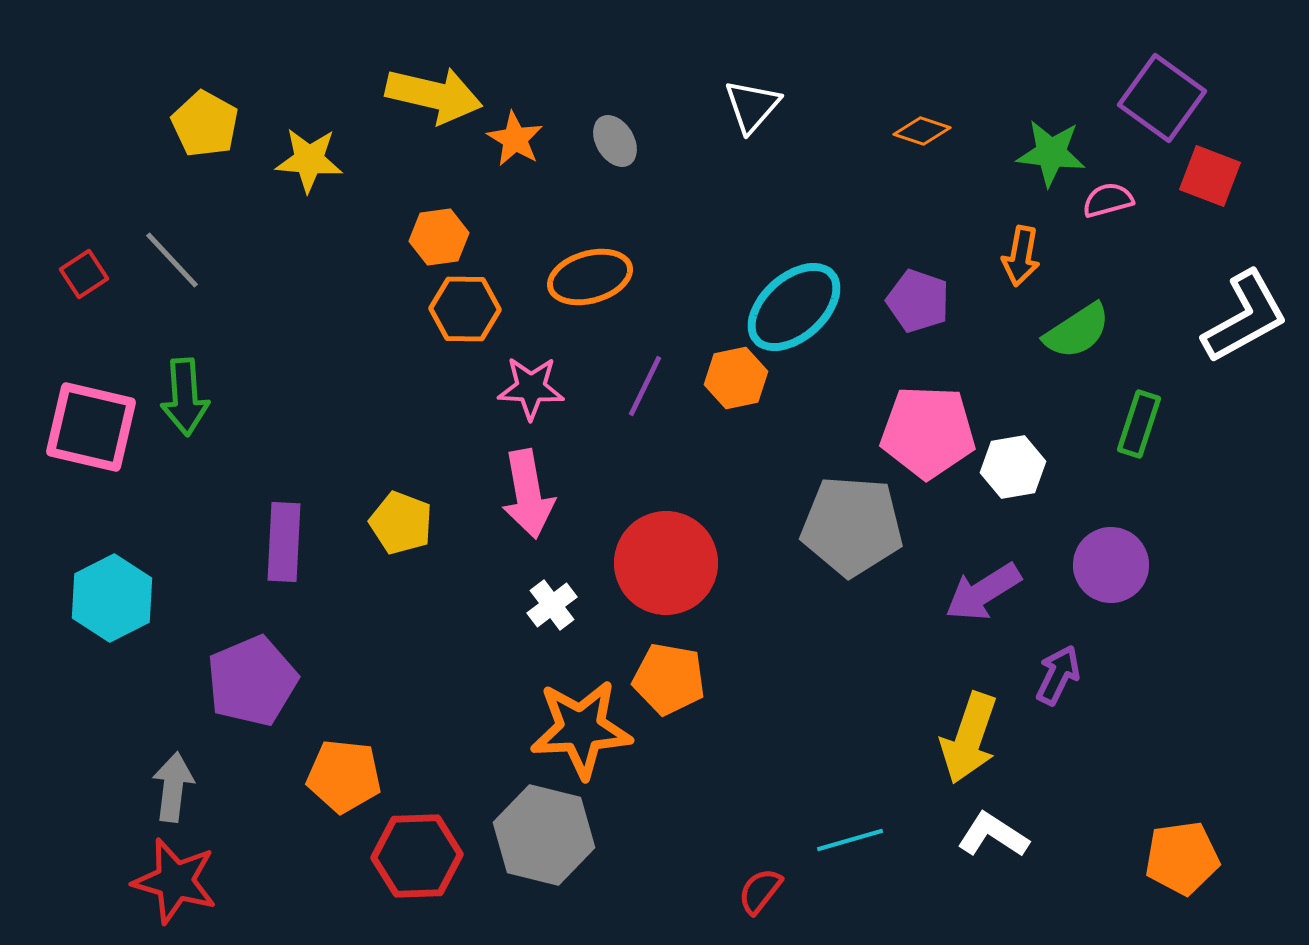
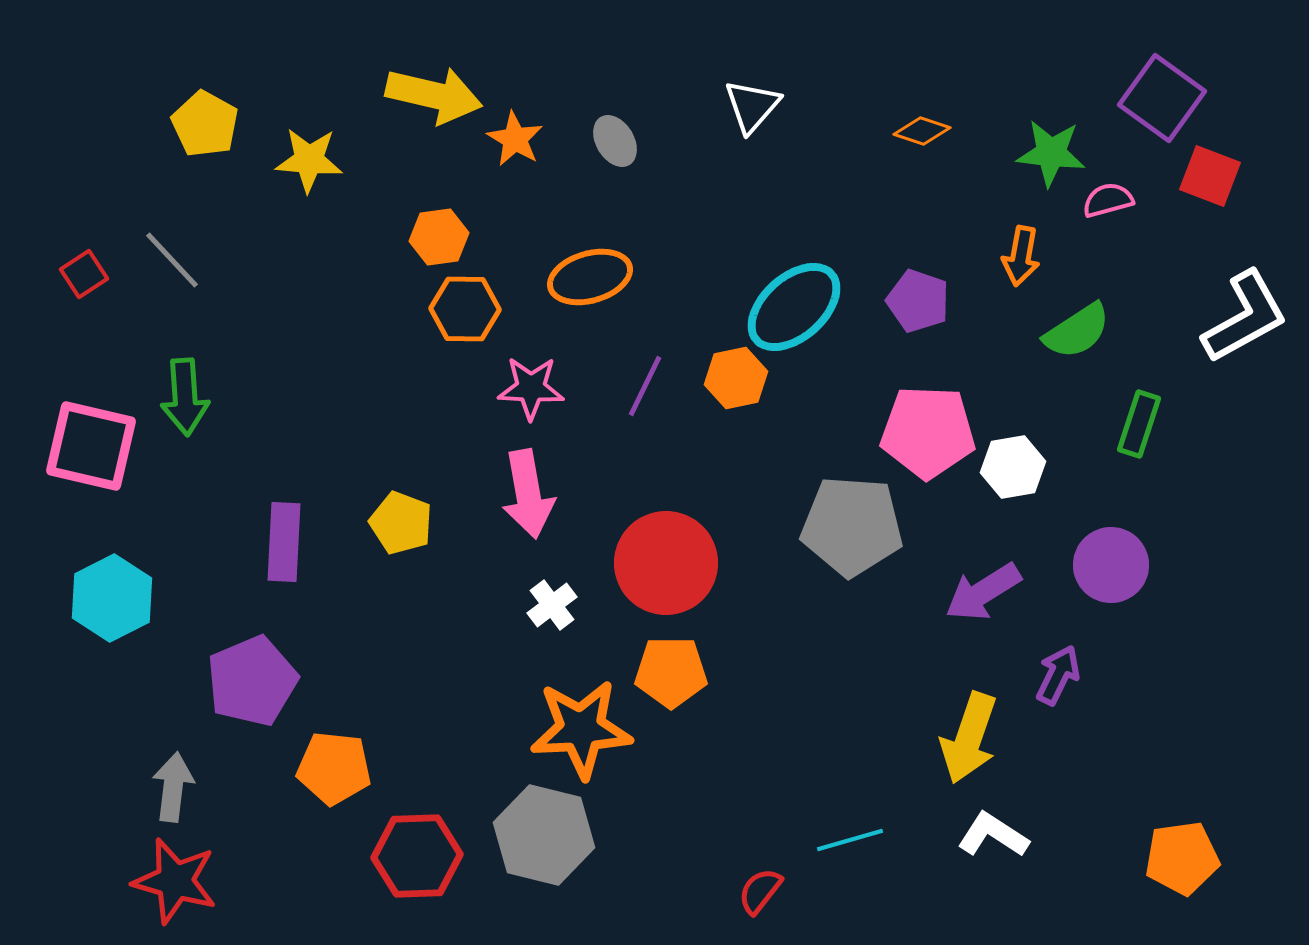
pink square at (91, 427): moved 19 px down
orange pentagon at (669, 679): moved 2 px right, 7 px up; rotated 10 degrees counterclockwise
orange pentagon at (344, 776): moved 10 px left, 8 px up
